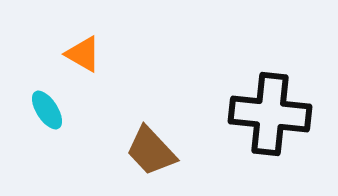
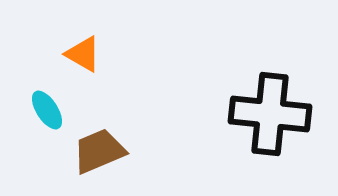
brown trapezoid: moved 52 px left; rotated 110 degrees clockwise
